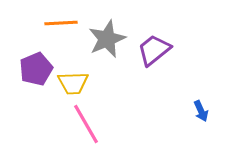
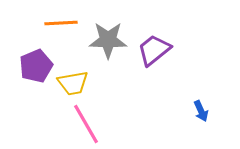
gray star: moved 1 px right, 1 px down; rotated 24 degrees clockwise
purple pentagon: moved 3 px up
yellow trapezoid: rotated 8 degrees counterclockwise
